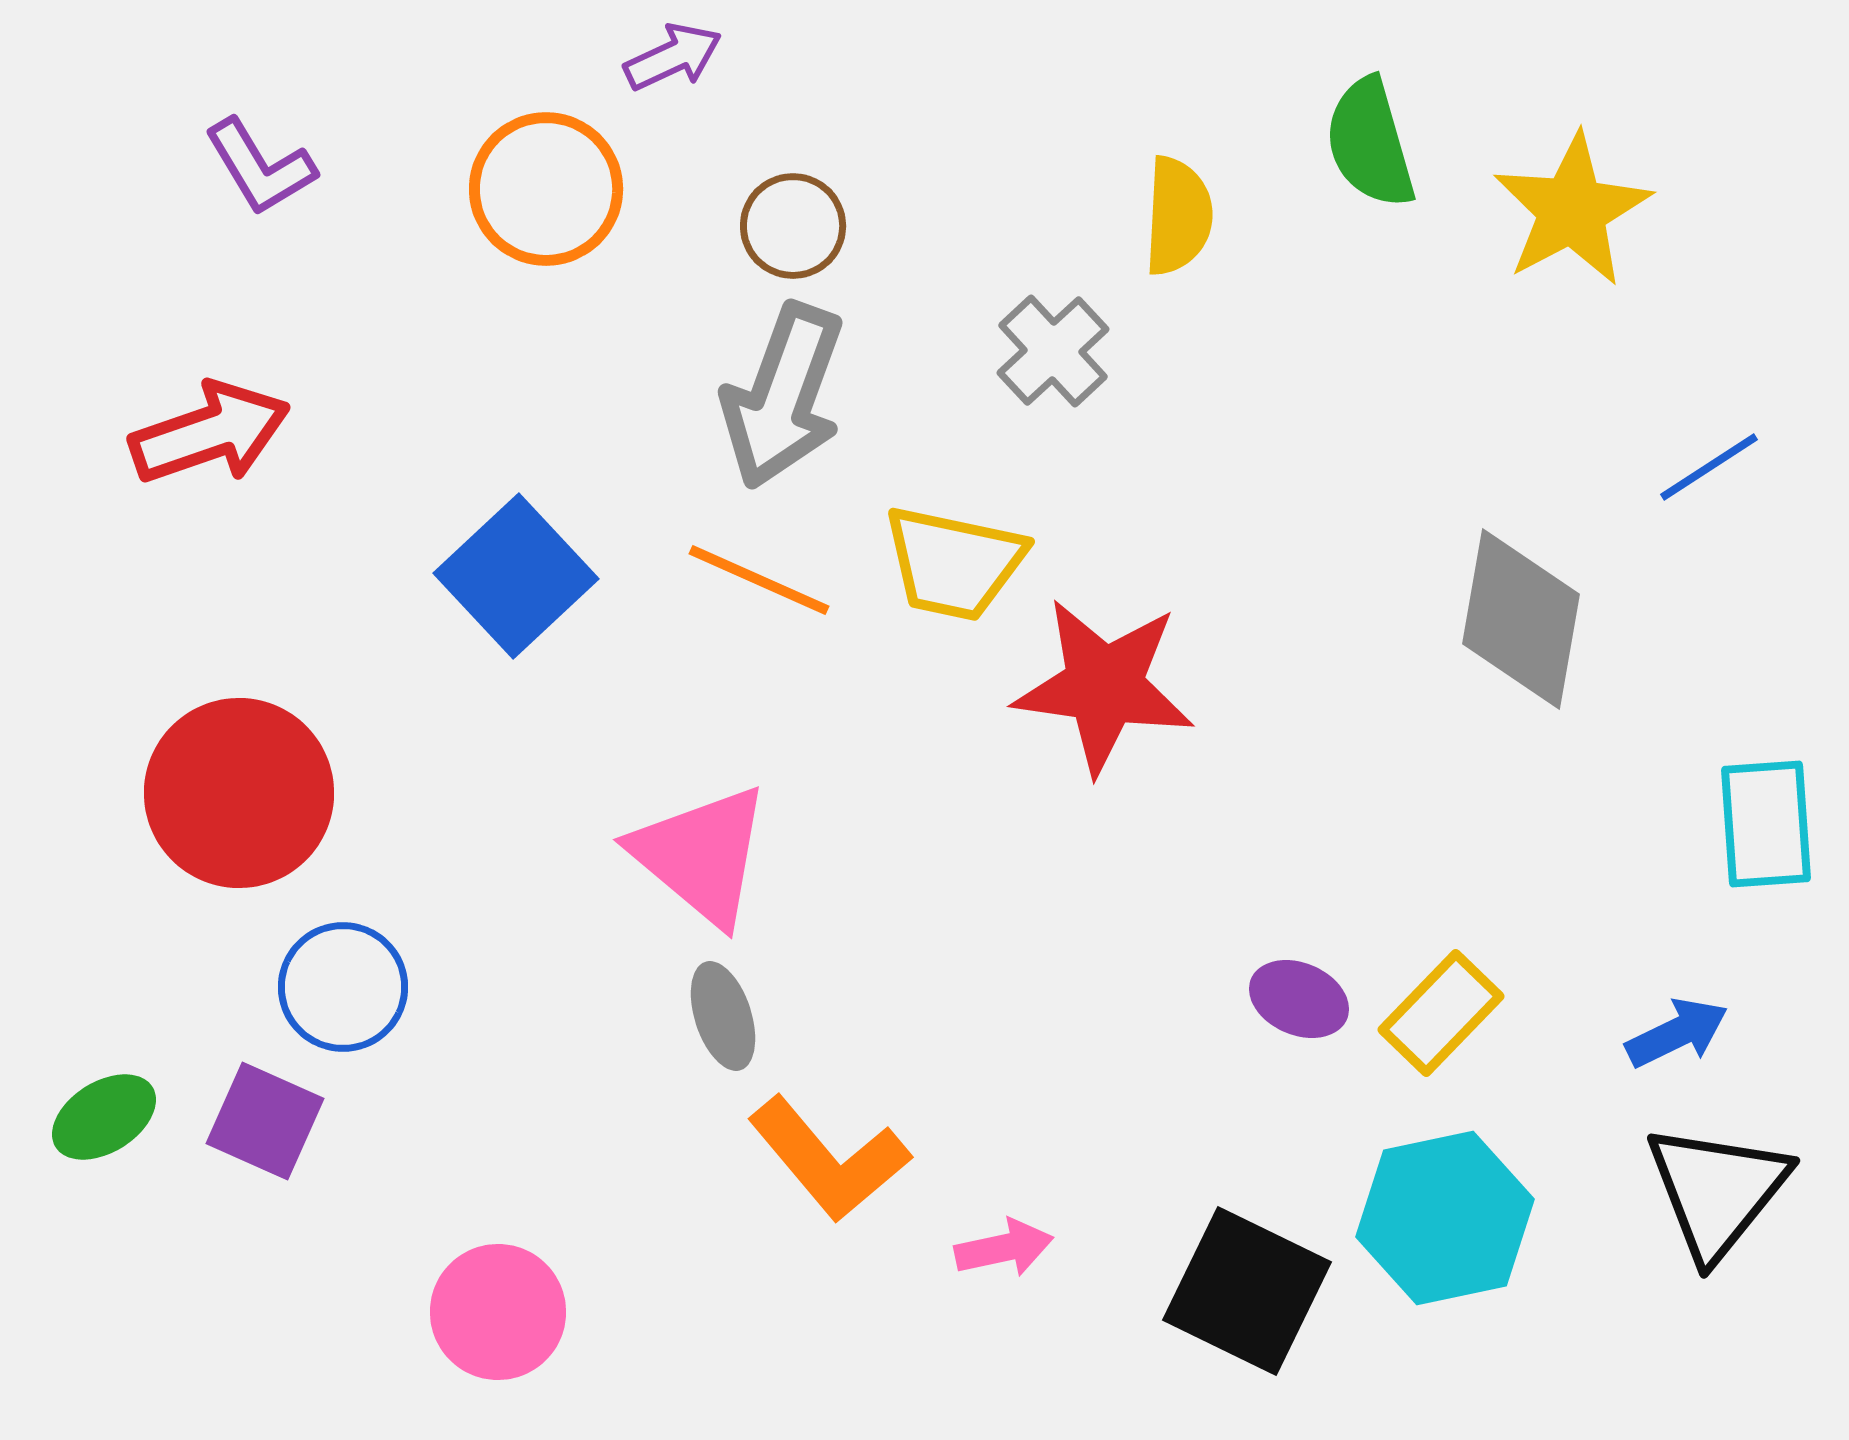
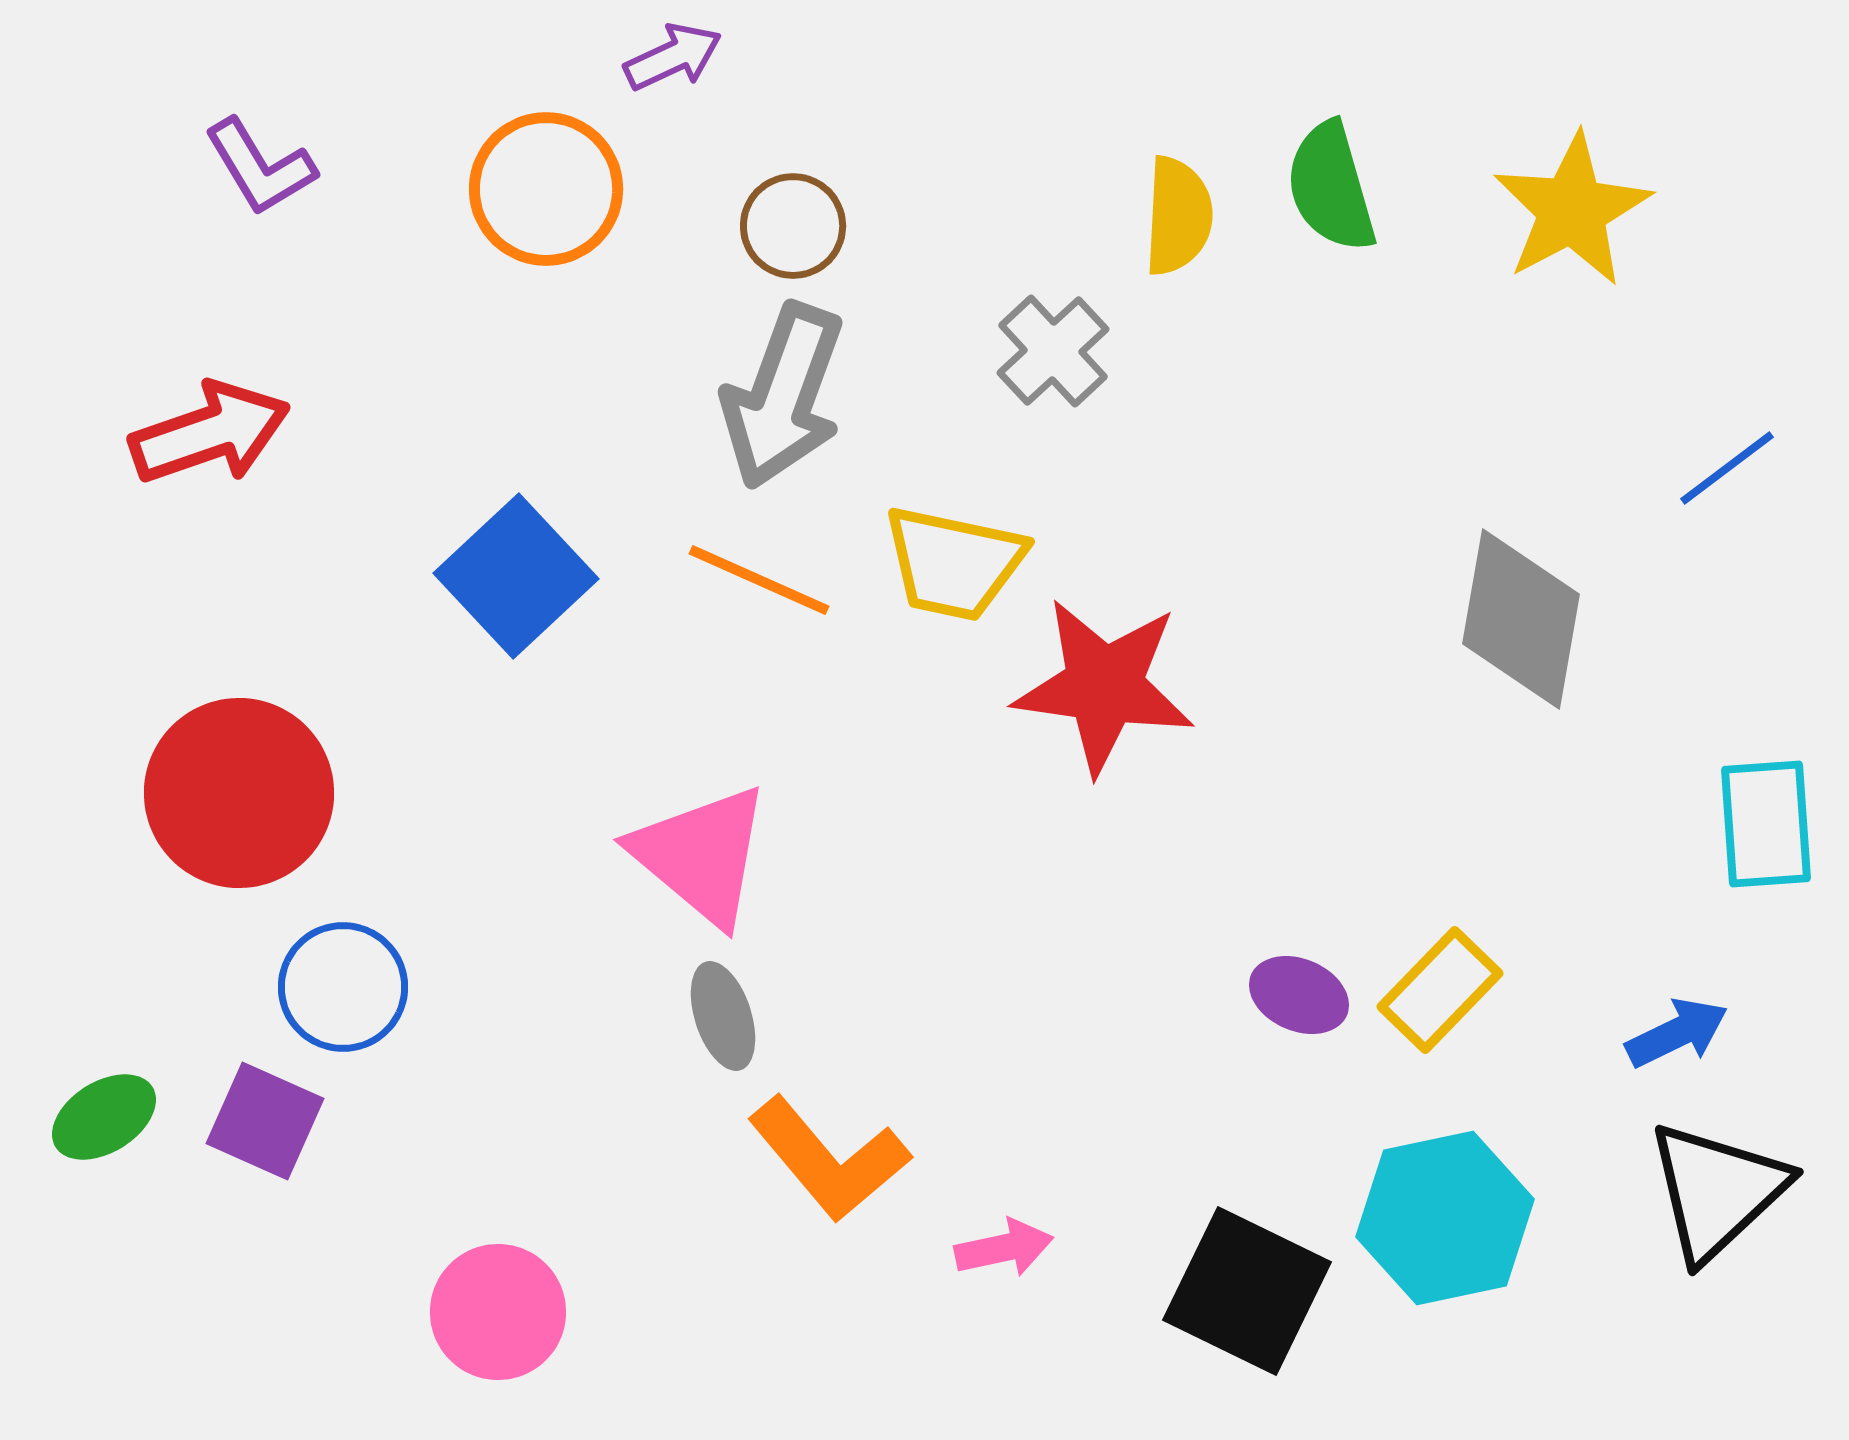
green semicircle: moved 39 px left, 44 px down
blue line: moved 18 px right, 1 px down; rotated 4 degrees counterclockwise
purple ellipse: moved 4 px up
yellow rectangle: moved 1 px left, 23 px up
black triangle: rotated 8 degrees clockwise
